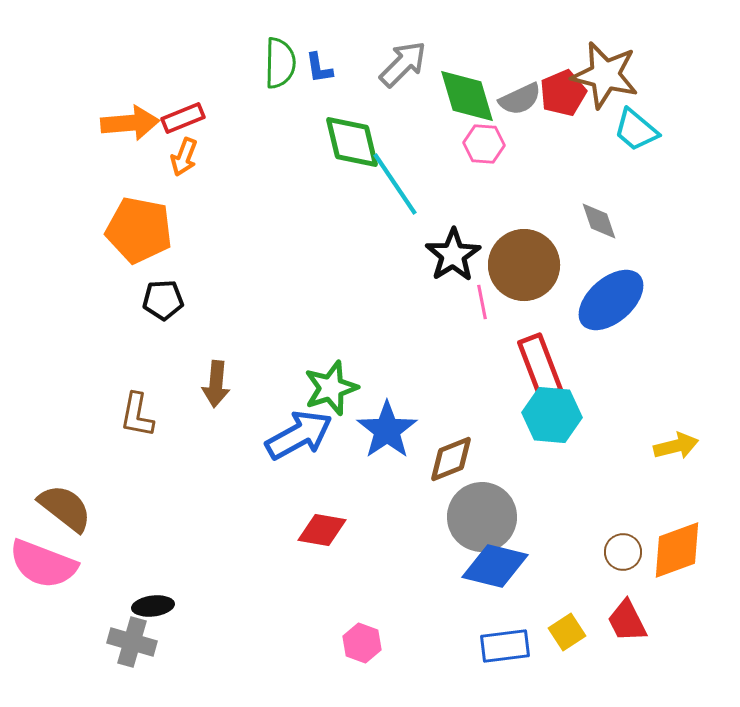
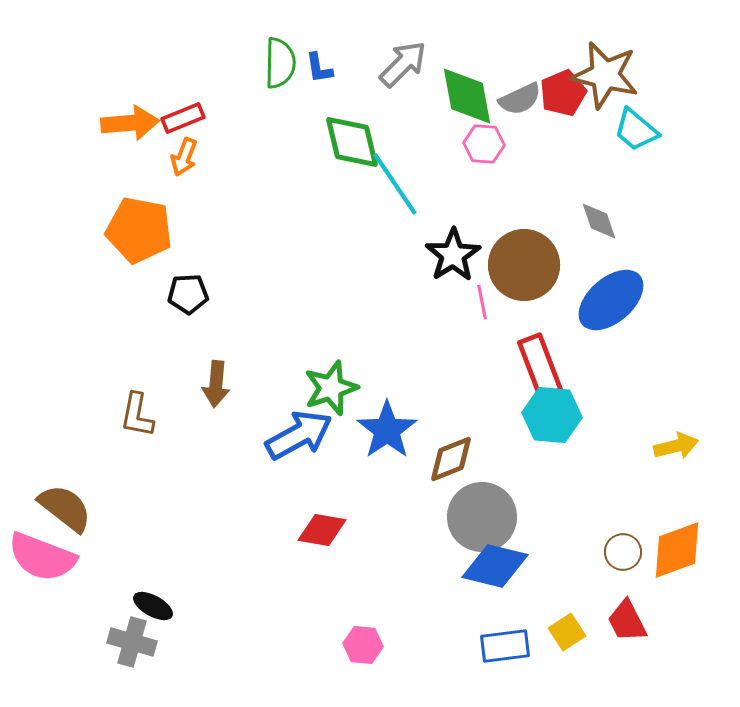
green diamond at (467, 96): rotated 6 degrees clockwise
black pentagon at (163, 300): moved 25 px right, 6 px up
pink semicircle at (43, 564): moved 1 px left, 7 px up
black ellipse at (153, 606): rotated 36 degrees clockwise
pink hexagon at (362, 643): moved 1 px right, 2 px down; rotated 15 degrees counterclockwise
